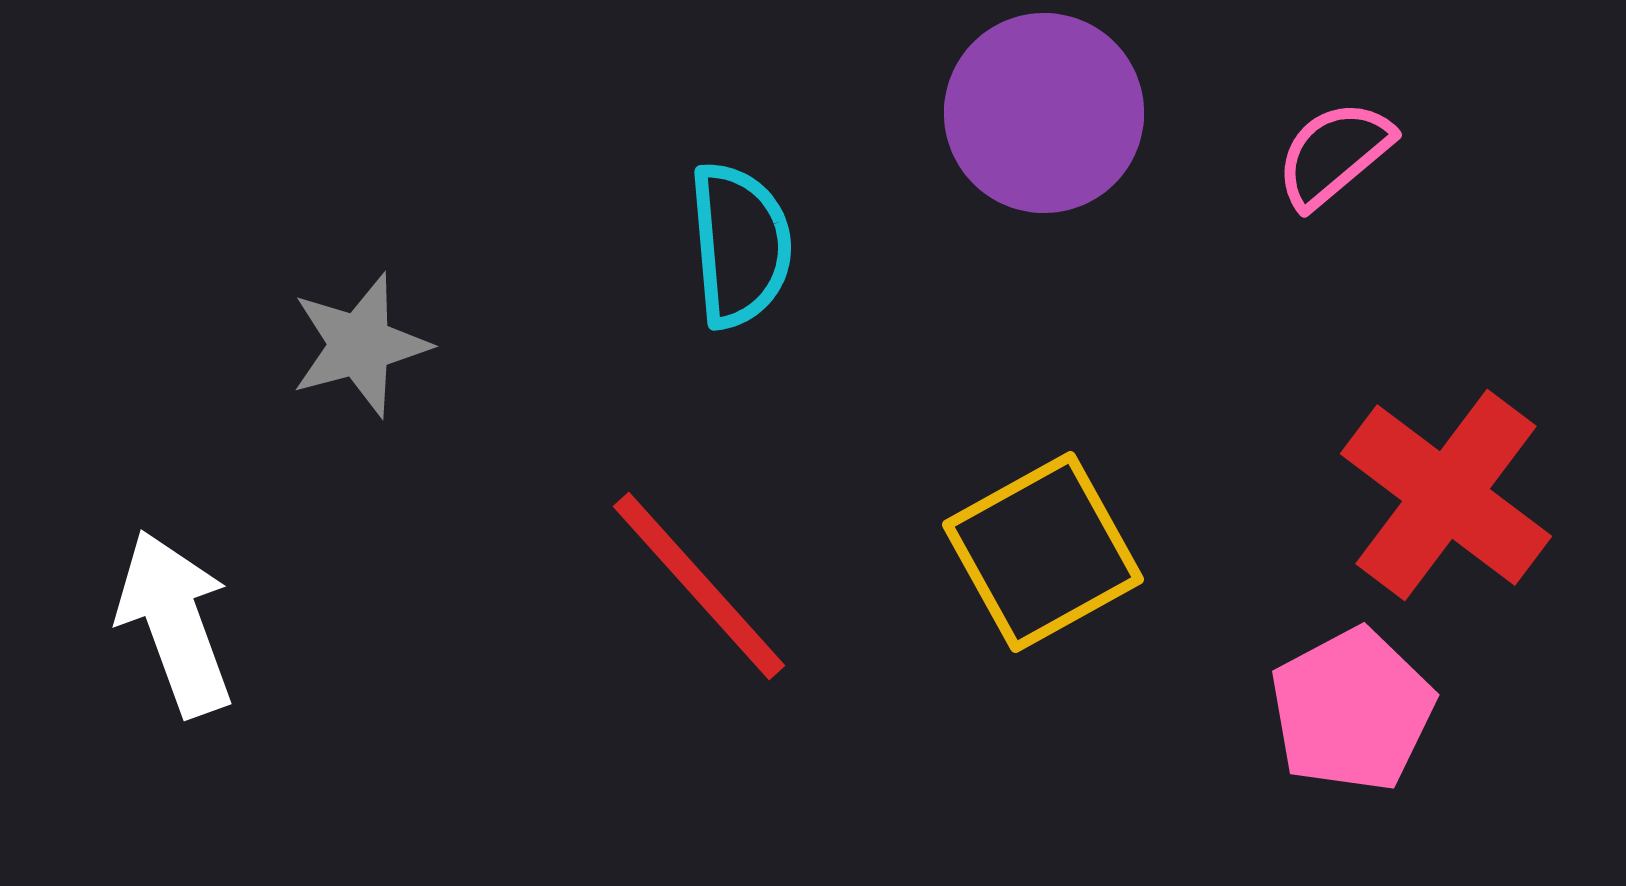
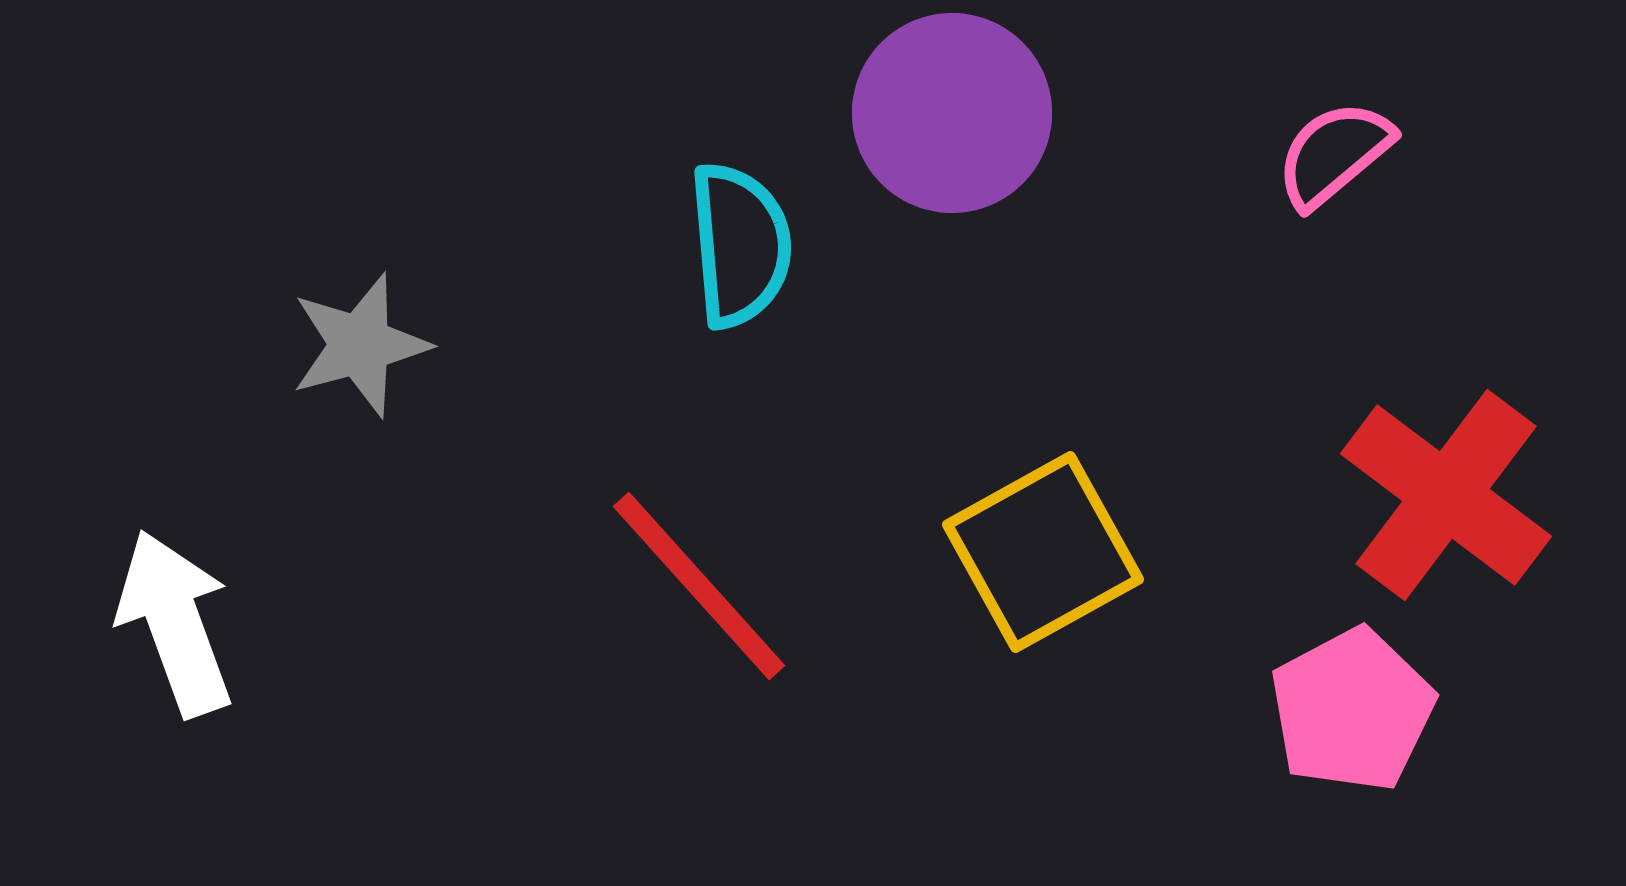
purple circle: moved 92 px left
